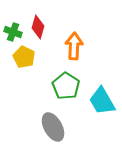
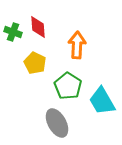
red diamond: rotated 20 degrees counterclockwise
orange arrow: moved 3 px right, 1 px up
yellow pentagon: moved 11 px right, 6 px down
green pentagon: moved 2 px right
gray ellipse: moved 4 px right, 4 px up
